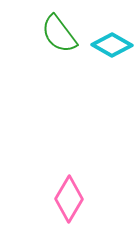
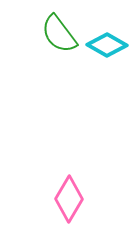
cyan diamond: moved 5 px left
